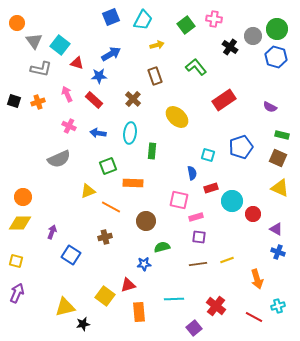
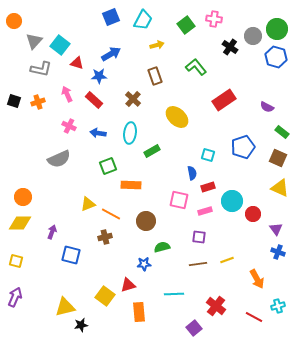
orange circle at (17, 23): moved 3 px left, 2 px up
gray triangle at (34, 41): rotated 18 degrees clockwise
purple semicircle at (270, 107): moved 3 px left
green rectangle at (282, 135): moved 3 px up; rotated 24 degrees clockwise
blue pentagon at (241, 147): moved 2 px right
green rectangle at (152, 151): rotated 56 degrees clockwise
orange rectangle at (133, 183): moved 2 px left, 2 px down
red rectangle at (211, 188): moved 3 px left, 1 px up
yellow triangle at (88, 191): moved 13 px down
orange line at (111, 207): moved 7 px down
pink rectangle at (196, 217): moved 9 px right, 6 px up
purple triangle at (276, 229): rotated 24 degrees clockwise
blue square at (71, 255): rotated 18 degrees counterclockwise
orange arrow at (257, 279): rotated 12 degrees counterclockwise
purple arrow at (17, 293): moved 2 px left, 4 px down
cyan line at (174, 299): moved 5 px up
black star at (83, 324): moved 2 px left, 1 px down
